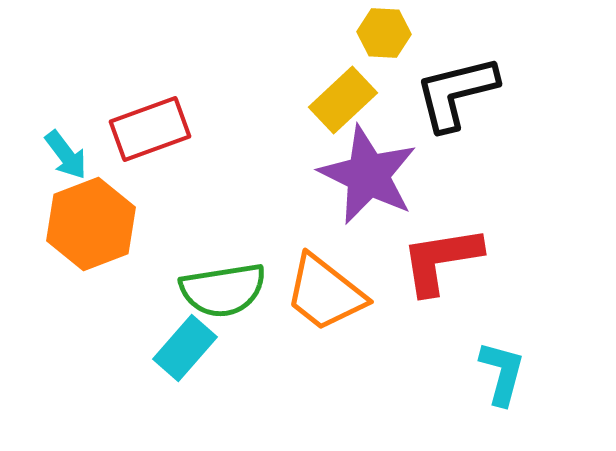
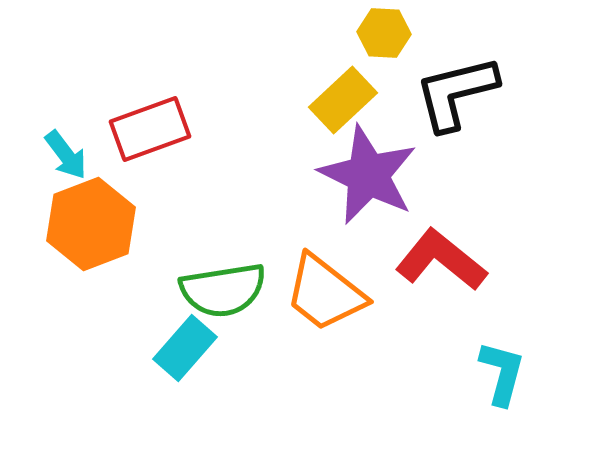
red L-shape: rotated 48 degrees clockwise
